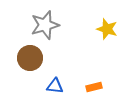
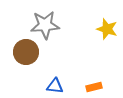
gray star: rotated 12 degrees clockwise
brown circle: moved 4 px left, 6 px up
